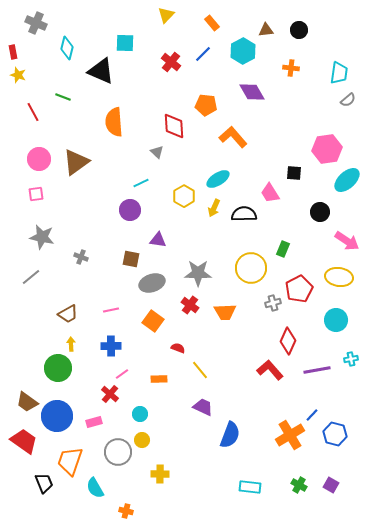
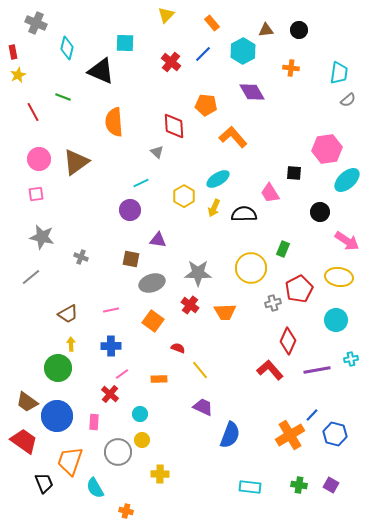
yellow star at (18, 75): rotated 28 degrees clockwise
pink rectangle at (94, 422): rotated 70 degrees counterclockwise
green cross at (299, 485): rotated 21 degrees counterclockwise
